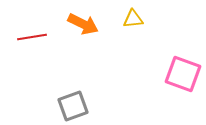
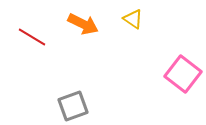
yellow triangle: rotated 40 degrees clockwise
red line: rotated 40 degrees clockwise
pink square: rotated 18 degrees clockwise
